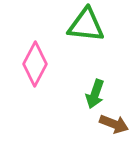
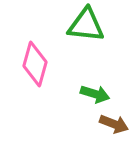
pink diamond: rotated 12 degrees counterclockwise
green arrow: rotated 92 degrees counterclockwise
